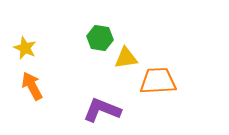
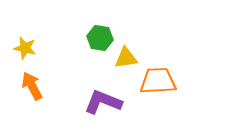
yellow star: rotated 10 degrees counterclockwise
purple L-shape: moved 1 px right, 8 px up
